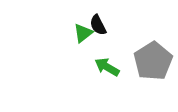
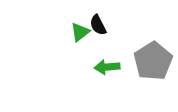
green triangle: moved 3 px left, 1 px up
green arrow: rotated 35 degrees counterclockwise
